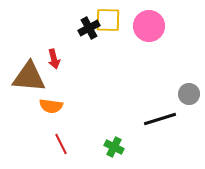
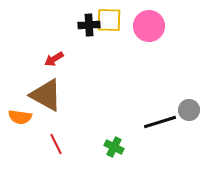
yellow square: moved 1 px right
black cross: moved 3 px up; rotated 25 degrees clockwise
red arrow: rotated 72 degrees clockwise
brown triangle: moved 17 px right, 18 px down; rotated 24 degrees clockwise
gray circle: moved 16 px down
orange semicircle: moved 31 px left, 11 px down
black line: moved 3 px down
red line: moved 5 px left
